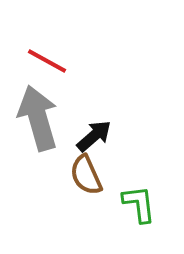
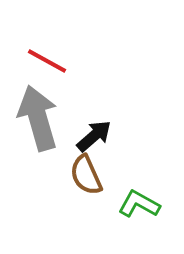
green L-shape: rotated 54 degrees counterclockwise
